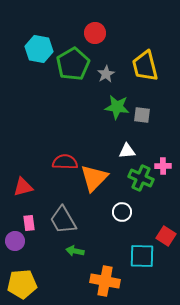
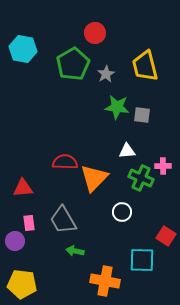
cyan hexagon: moved 16 px left
red triangle: moved 1 px down; rotated 10 degrees clockwise
cyan square: moved 4 px down
yellow pentagon: rotated 12 degrees clockwise
